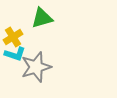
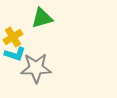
gray star: moved 1 px down; rotated 16 degrees clockwise
